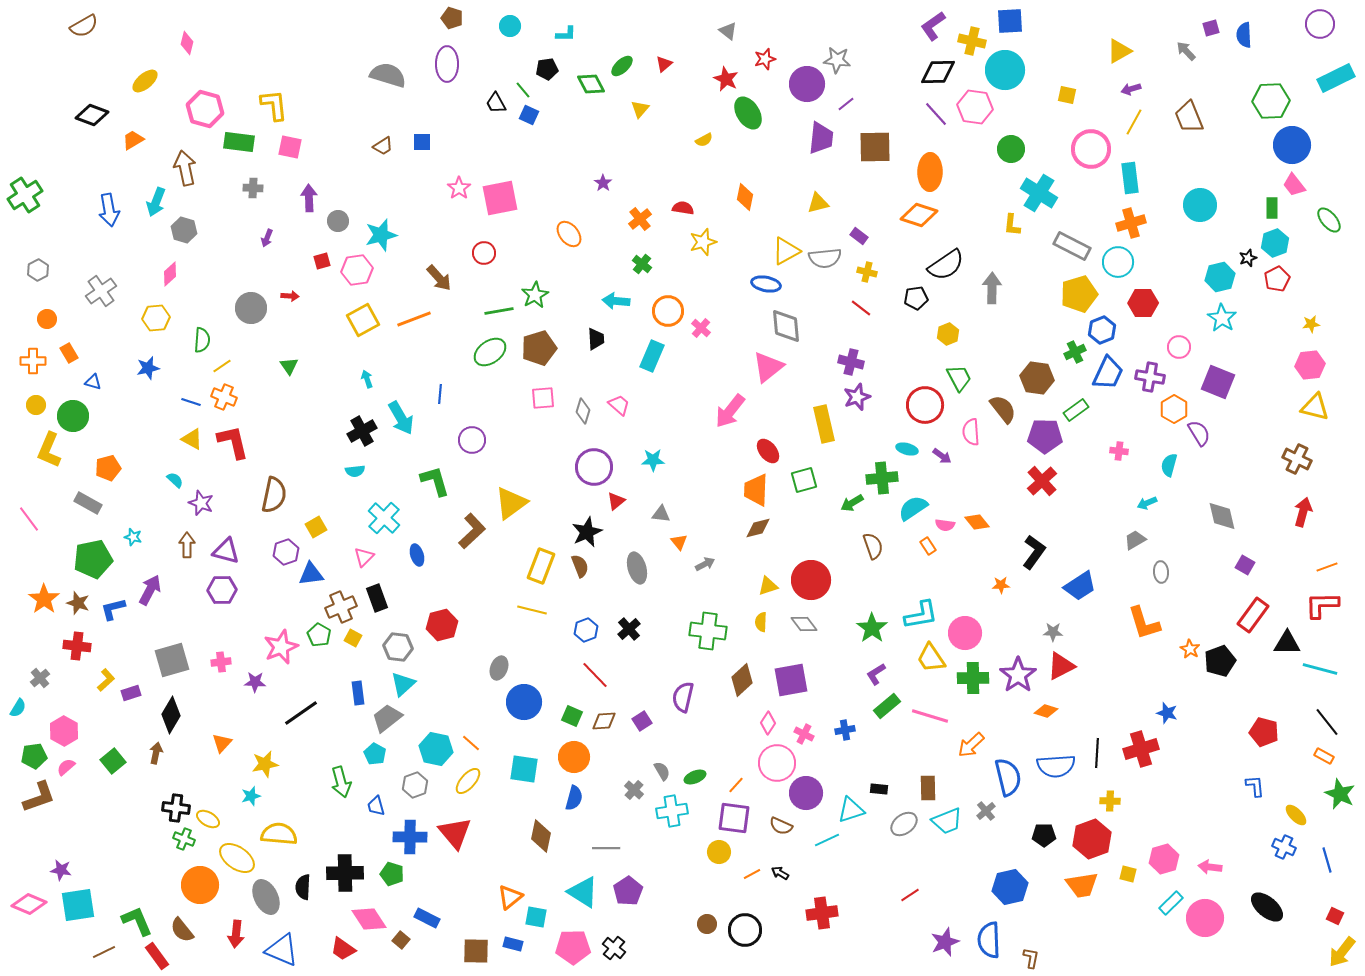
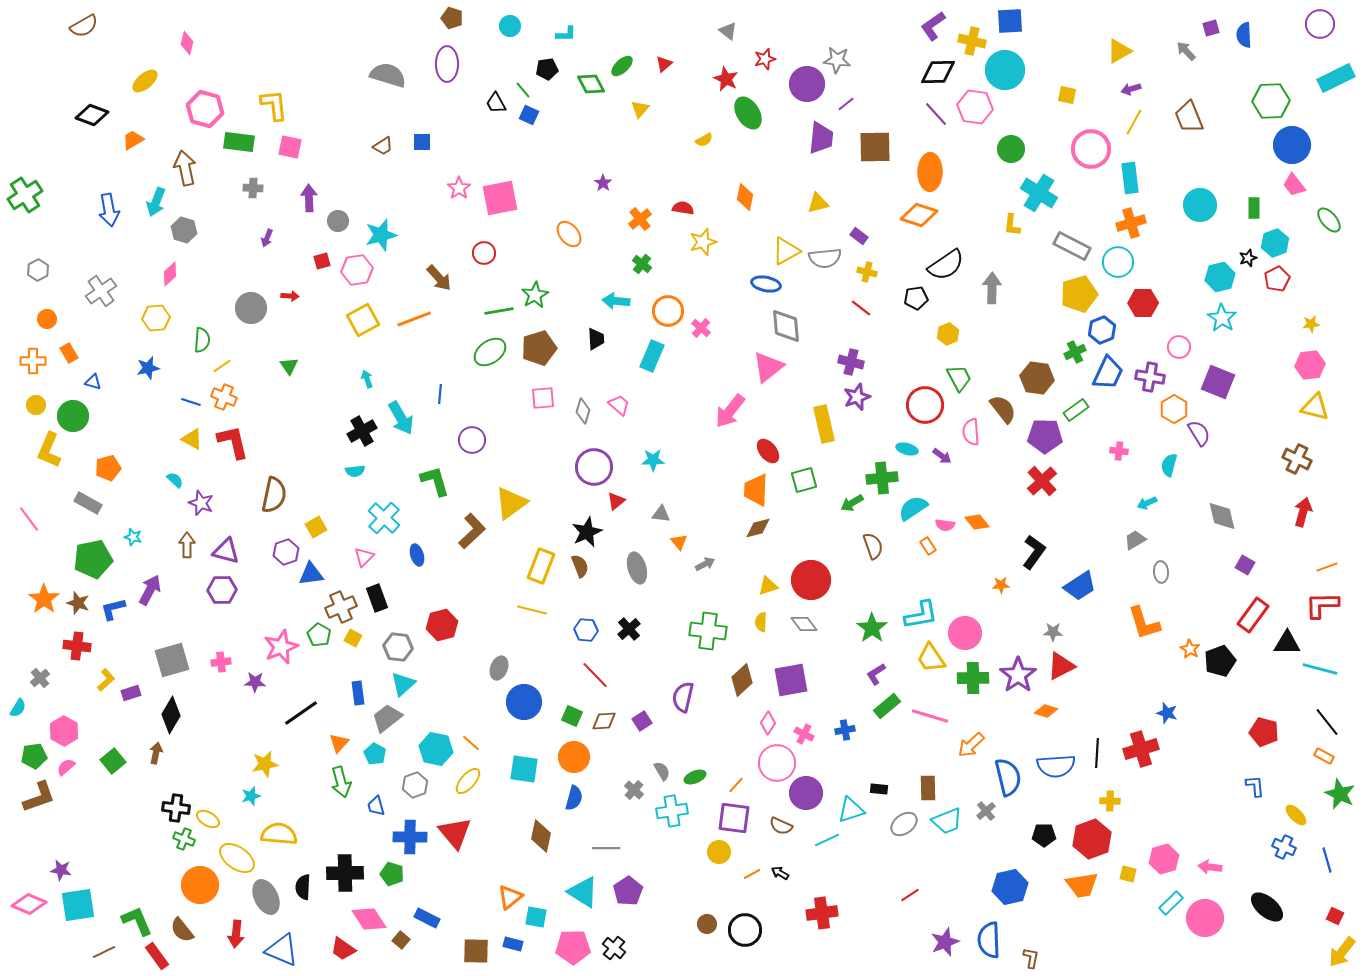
green rectangle at (1272, 208): moved 18 px left
blue hexagon at (586, 630): rotated 25 degrees clockwise
orange triangle at (222, 743): moved 117 px right
